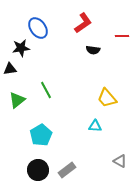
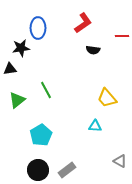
blue ellipse: rotated 35 degrees clockwise
